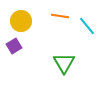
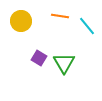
purple square: moved 25 px right, 12 px down; rotated 28 degrees counterclockwise
